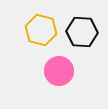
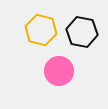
black hexagon: rotated 8 degrees clockwise
